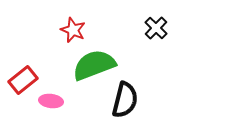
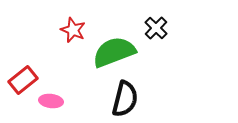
green semicircle: moved 20 px right, 13 px up
black semicircle: moved 1 px up
